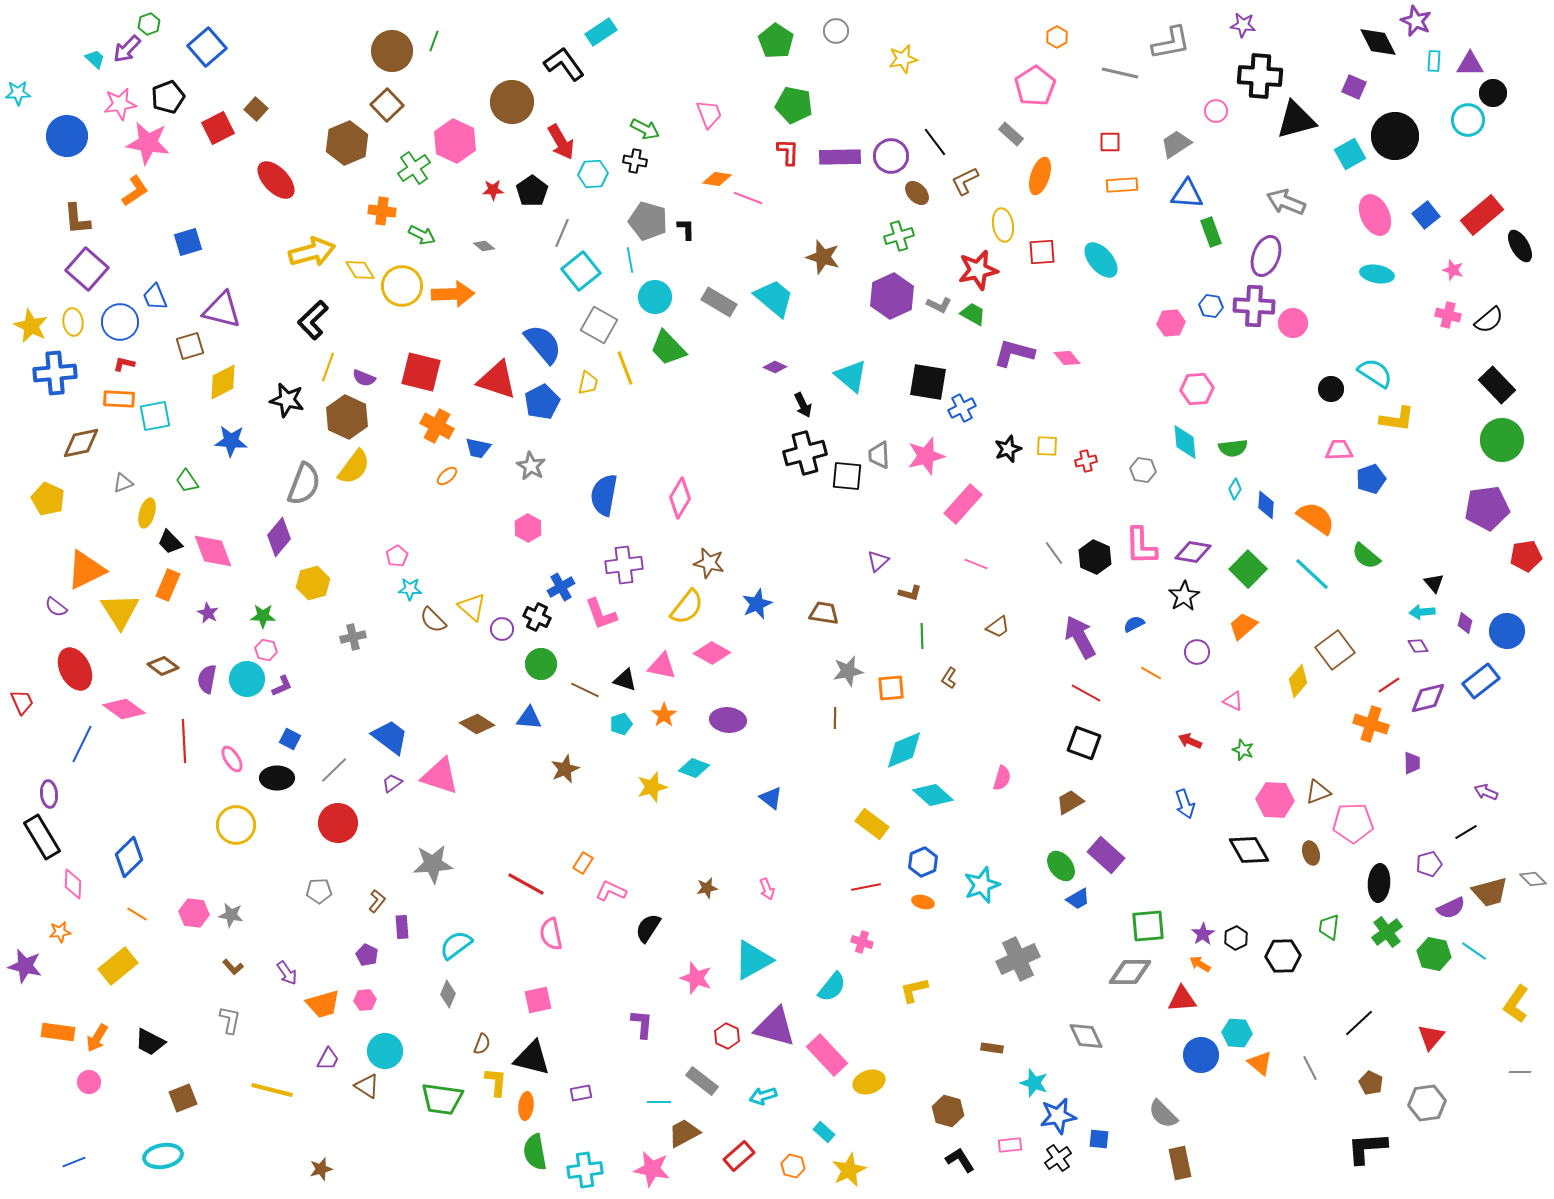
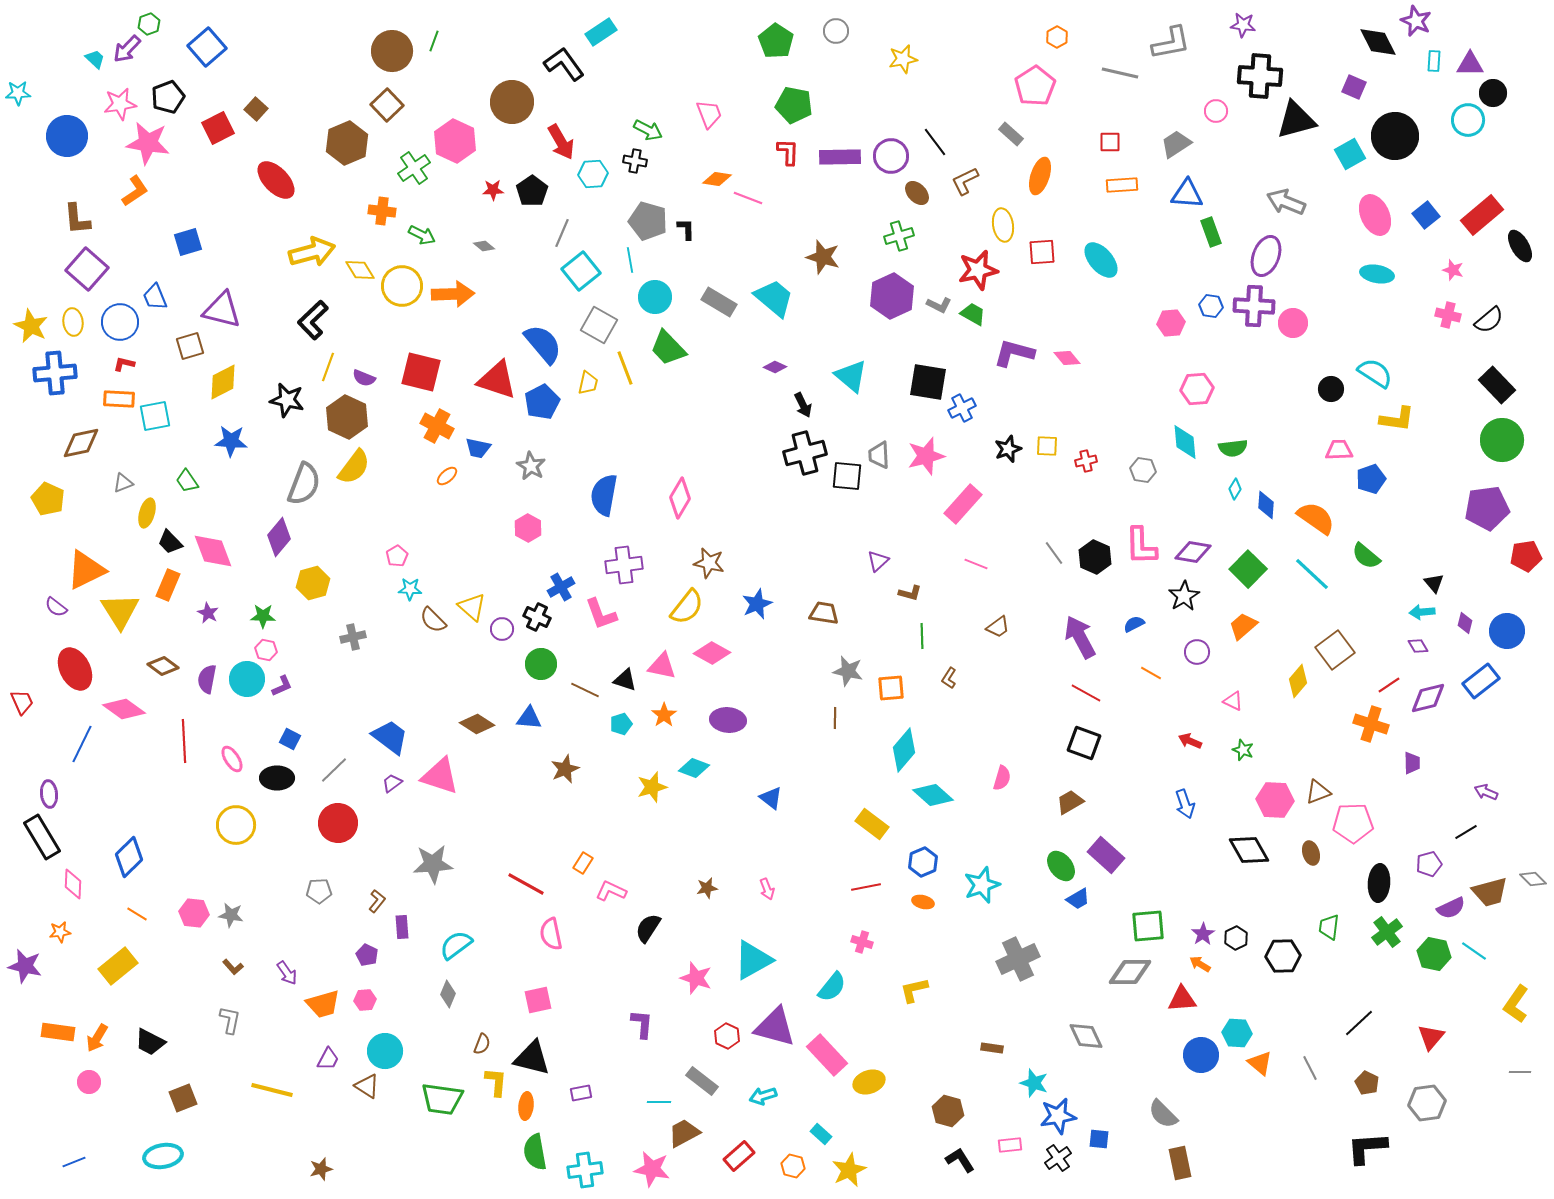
green arrow at (645, 129): moved 3 px right, 1 px down
gray star at (848, 671): rotated 24 degrees clockwise
cyan diamond at (904, 750): rotated 27 degrees counterclockwise
brown pentagon at (1371, 1083): moved 4 px left
cyan rectangle at (824, 1132): moved 3 px left, 2 px down
